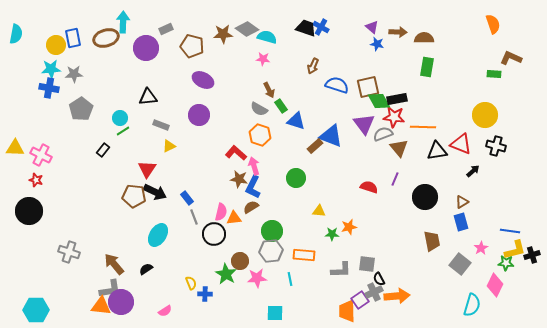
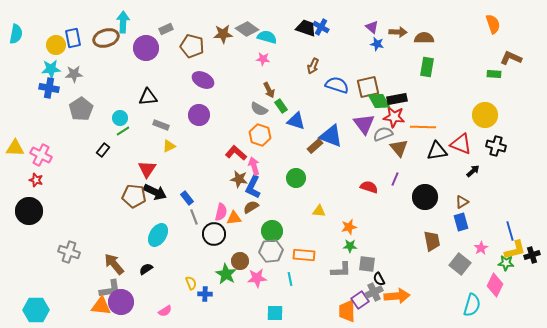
blue line at (510, 231): rotated 66 degrees clockwise
green star at (332, 234): moved 18 px right, 12 px down
